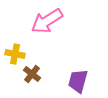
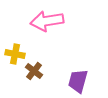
pink arrow: rotated 24 degrees clockwise
brown cross: moved 2 px right, 3 px up
